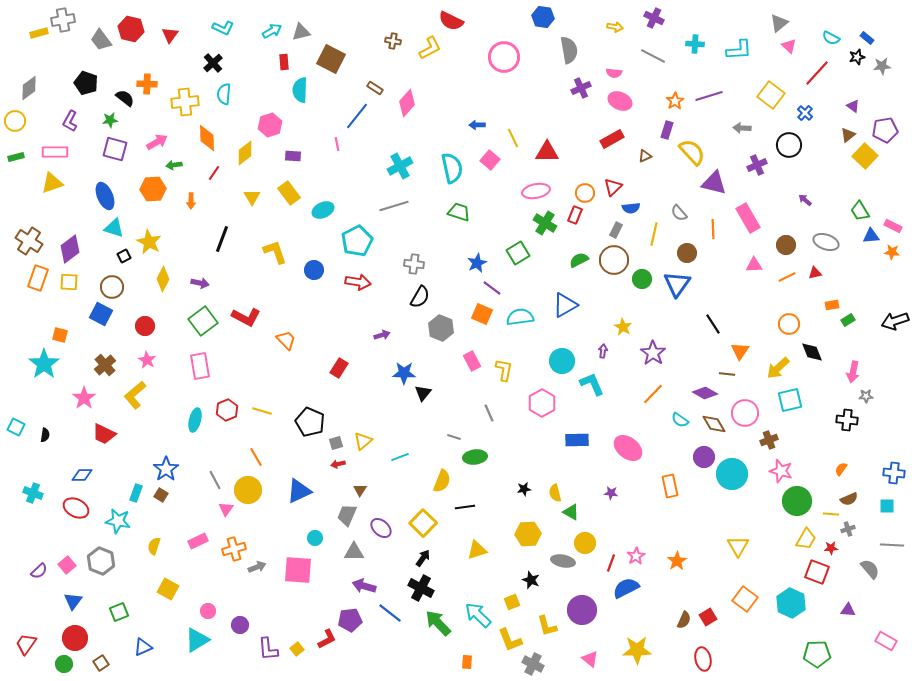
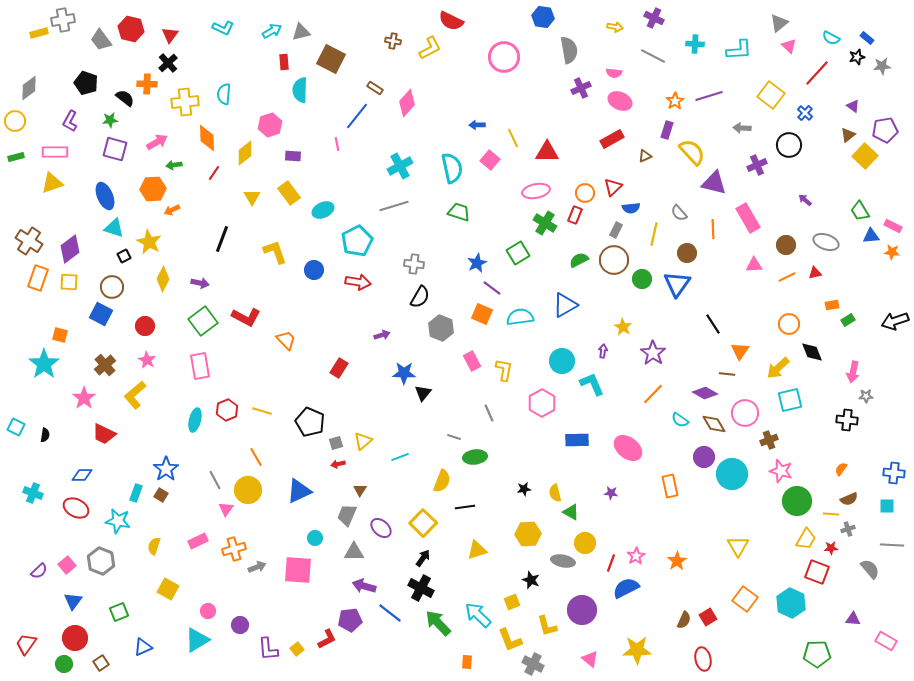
black cross at (213, 63): moved 45 px left
orange arrow at (191, 201): moved 19 px left, 9 px down; rotated 63 degrees clockwise
purple triangle at (848, 610): moved 5 px right, 9 px down
